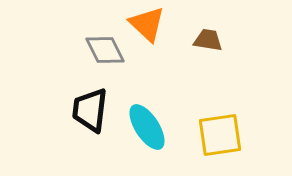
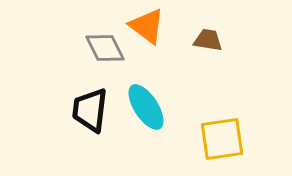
orange triangle: moved 2 px down; rotated 6 degrees counterclockwise
gray diamond: moved 2 px up
cyan ellipse: moved 1 px left, 20 px up
yellow square: moved 2 px right, 4 px down
